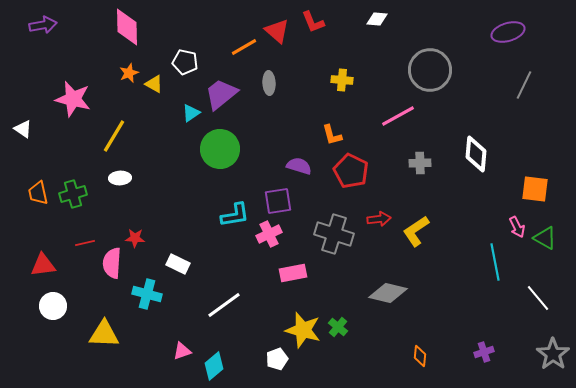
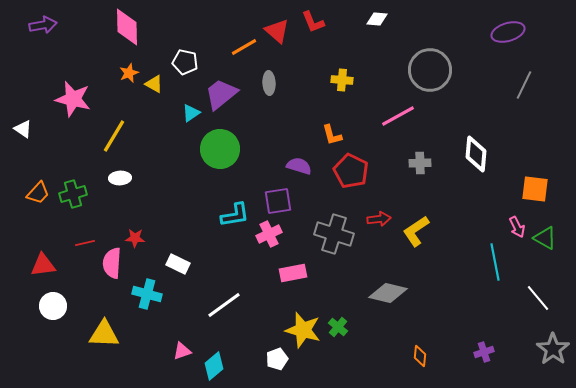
orange trapezoid at (38, 193): rotated 125 degrees counterclockwise
gray star at (553, 354): moved 5 px up
